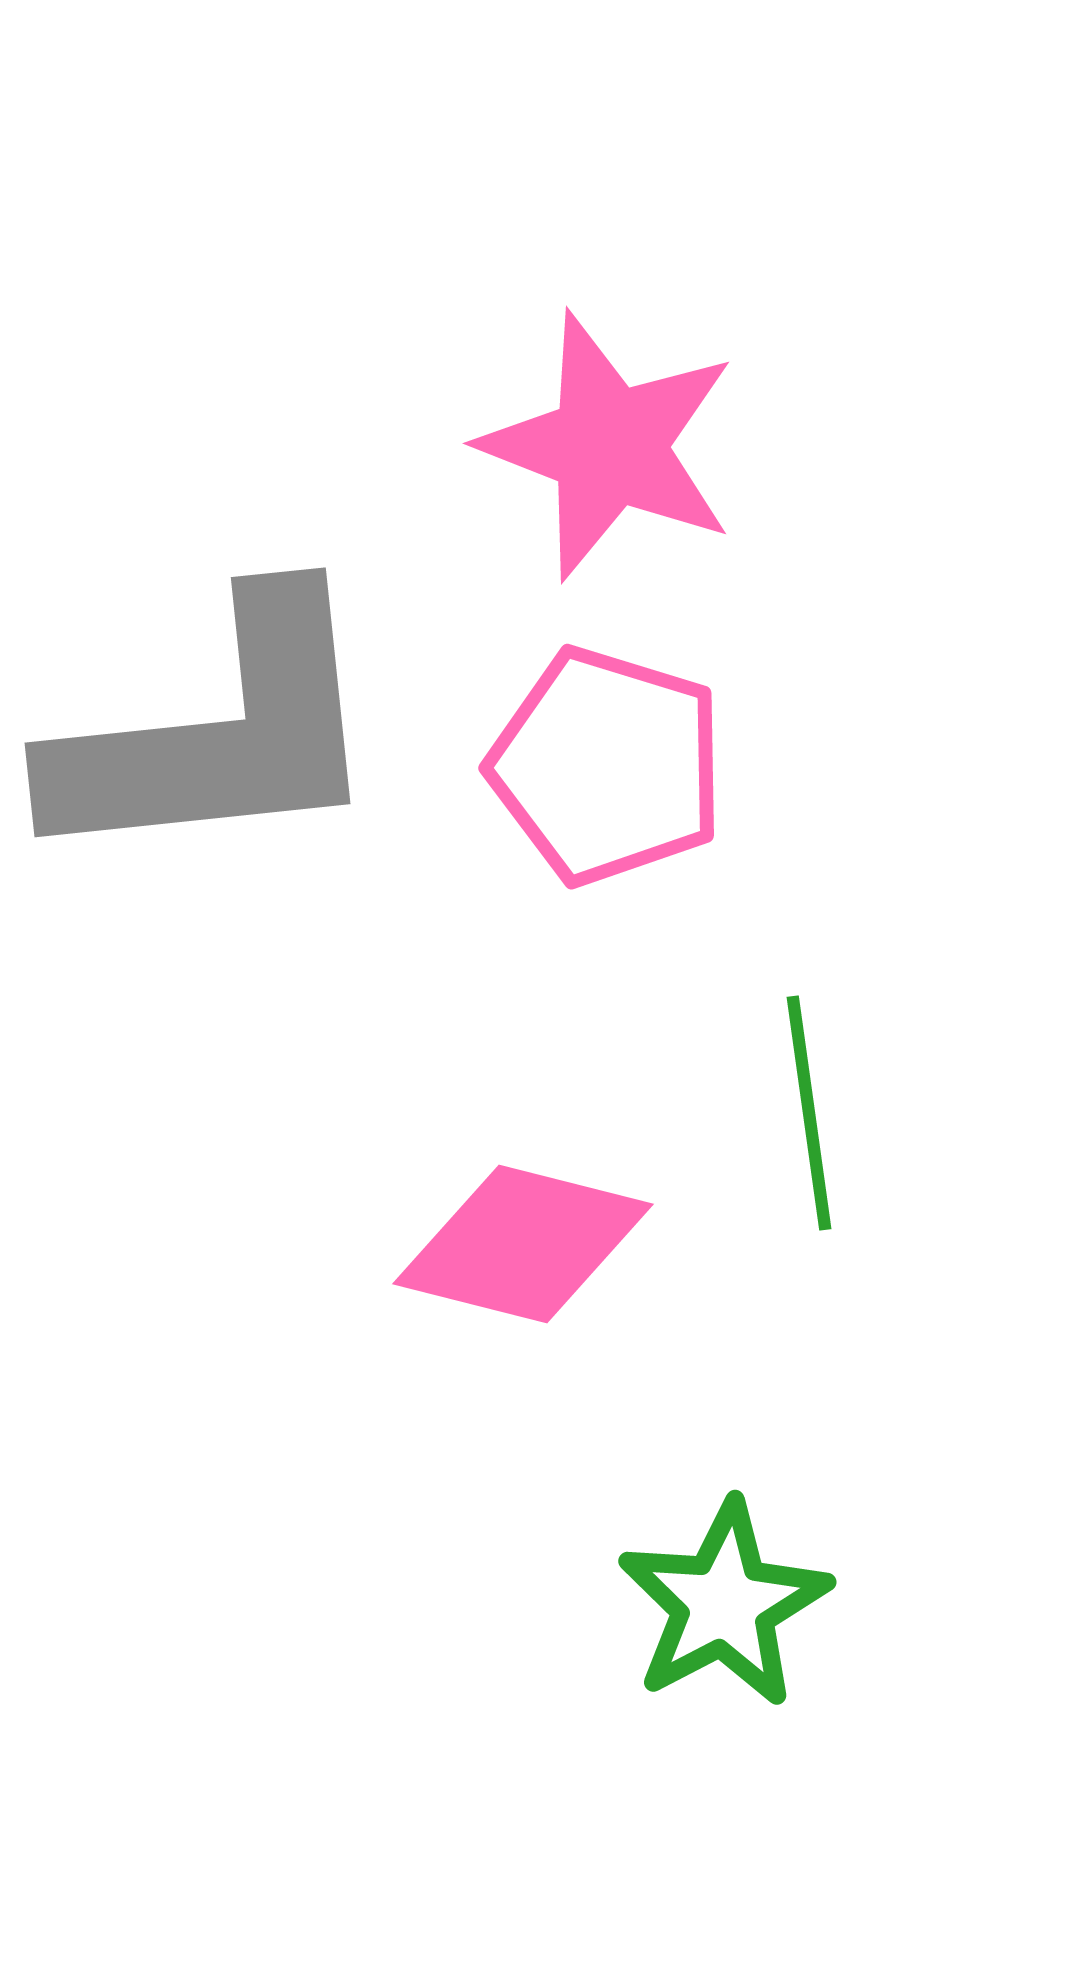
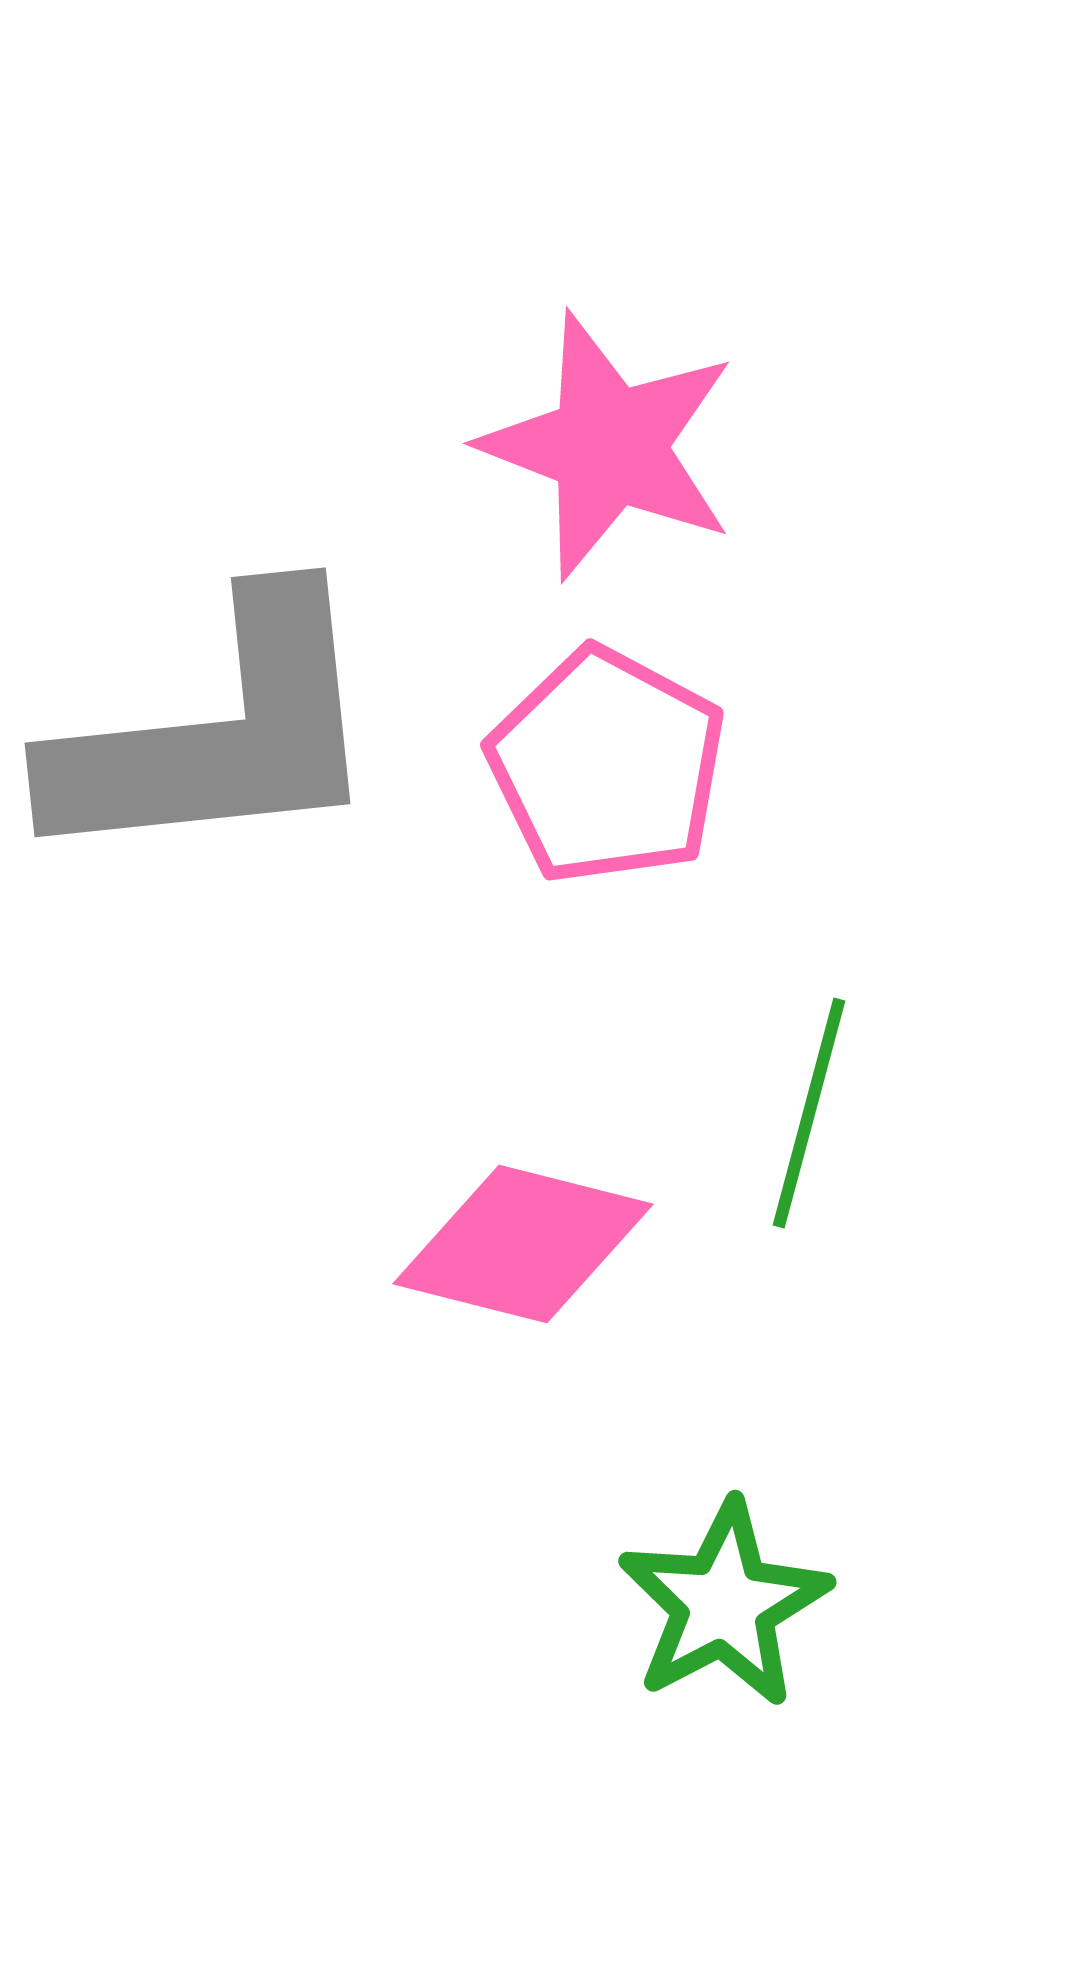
pink pentagon: rotated 11 degrees clockwise
green line: rotated 23 degrees clockwise
